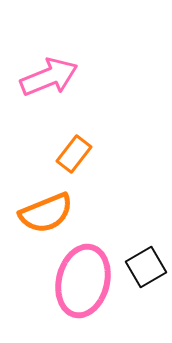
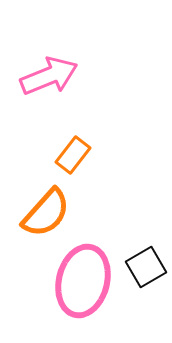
pink arrow: moved 1 px up
orange rectangle: moved 1 px left, 1 px down
orange semicircle: rotated 26 degrees counterclockwise
